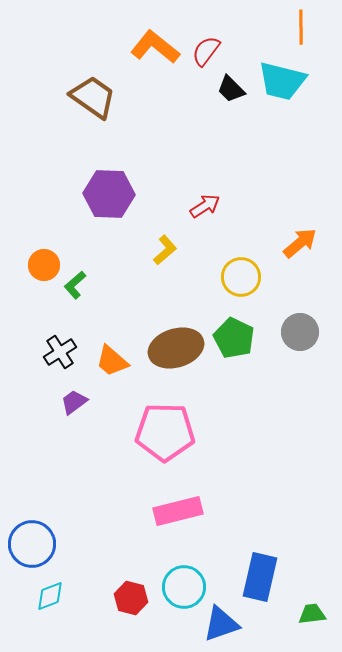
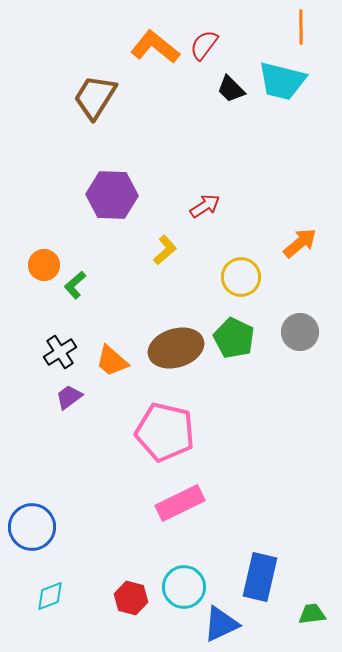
red semicircle: moved 2 px left, 6 px up
brown trapezoid: moved 2 px right; rotated 93 degrees counterclockwise
purple hexagon: moved 3 px right, 1 px down
purple trapezoid: moved 5 px left, 5 px up
pink pentagon: rotated 12 degrees clockwise
pink rectangle: moved 2 px right, 8 px up; rotated 12 degrees counterclockwise
blue circle: moved 17 px up
blue triangle: rotated 6 degrees counterclockwise
